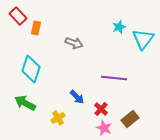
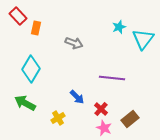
cyan diamond: rotated 12 degrees clockwise
purple line: moved 2 px left
